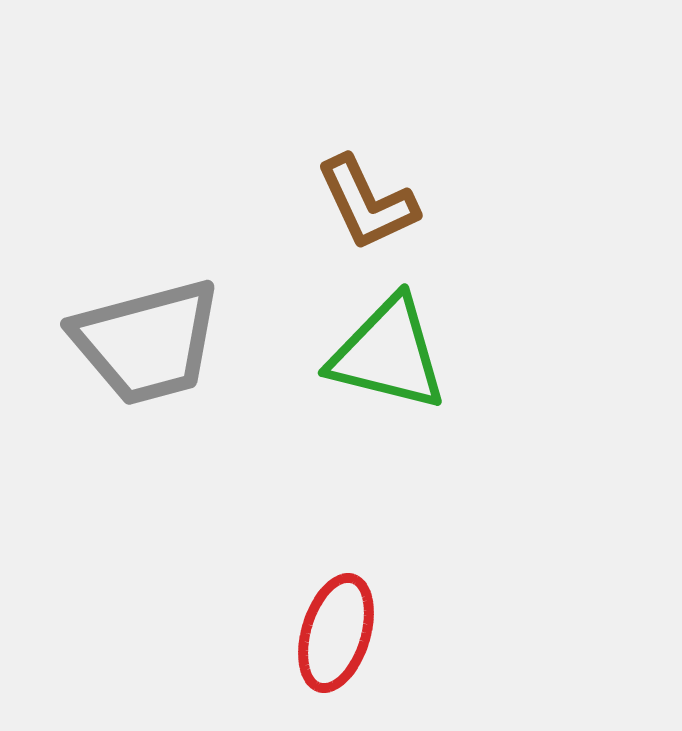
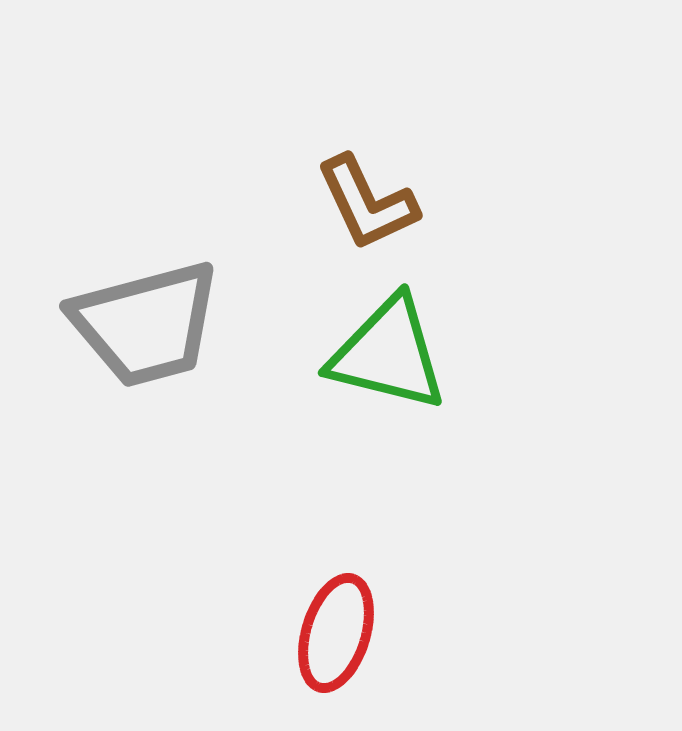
gray trapezoid: moved 1 px left, 18 px up
